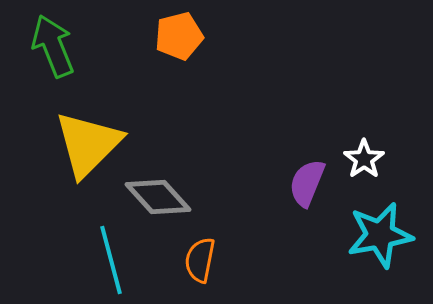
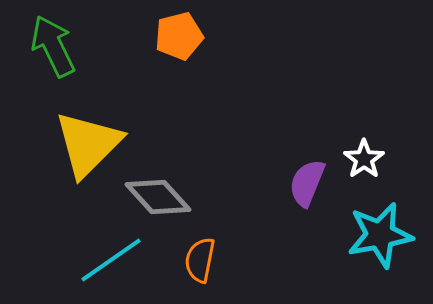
green arrow: rotated 4 degrees counterclockwise
cyan line: rotated 70 degrees clockwise
